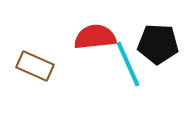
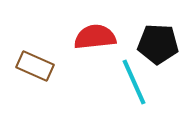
cyan line: moved 6 px right, 18 px down
